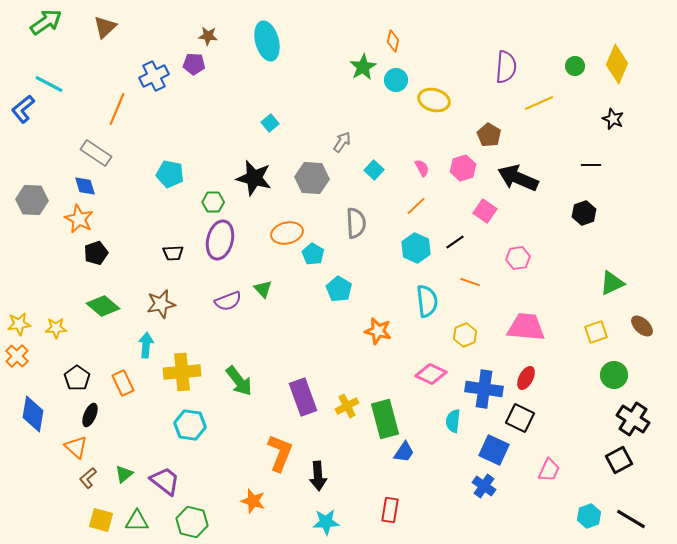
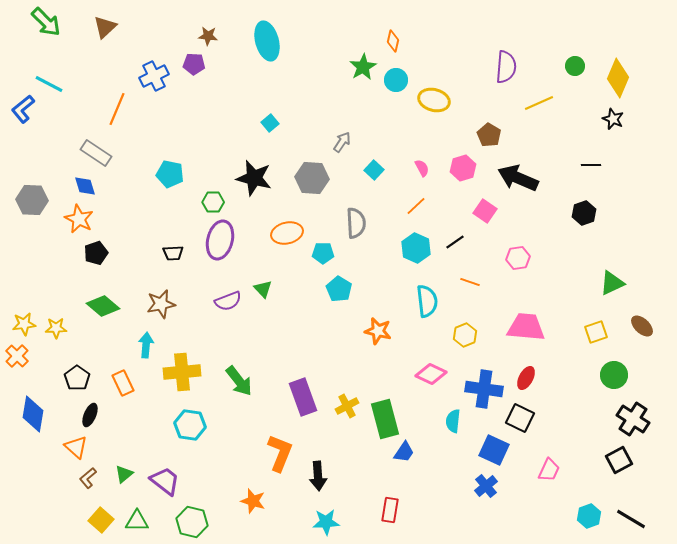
green arrow at (46, 22): rotated 80 degrees clockwise
yellow diamond at (617, 64): moved 1 px right, 14 px down
cyan pentagon at (313, 254): moved 10 px right, 1 px up; rotated 30 degrees counterclockwise
yellow star at (19, 324): moved 5 px right
blue cross at (484, 486): moved 2 px right; rotated 15 degrees clockwise
yellow square at (101, 520): rotated 25 degrees clockwise
